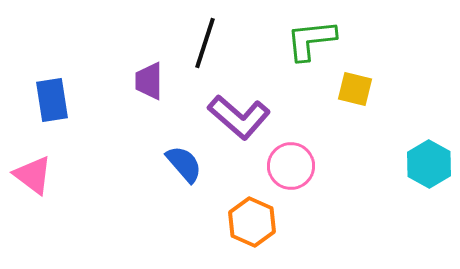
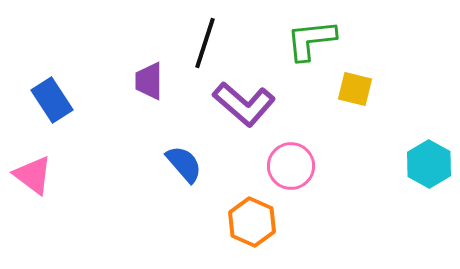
blue rectangle: rotated 24 degrees counterclockwise
purple L-shape: moved 5 px right, 13 px up
